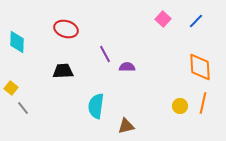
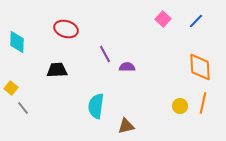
black trapezoid: moved 6 px left, 1 px up
